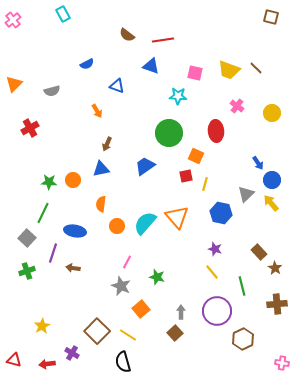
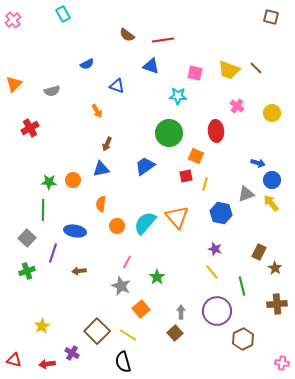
blue arrow at (258, 163): rotated 40 degrees counterclockwise
gray triangle at (246, 194): rotated 24 degrees clockwise
green line at (43, 213): moved 3 px up; rotated 25 degrees counterclockwise
brown rectangle at (259, 252): rotated 70 degrees clockwise
brown arrow at (73, 268): moved 6 px right, 3 px down; rotated 16 degrees counterclockwise
green star at (157, 277): rotated 21 degrees clockwise
